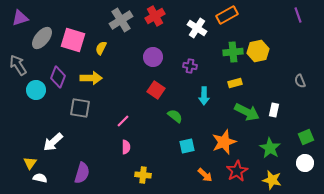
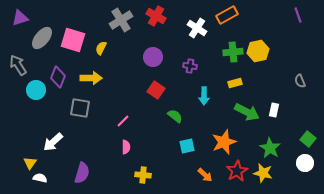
red cross: moved 1 px right; rotated 30 degrees counterclockwise
green square: moved 2 px right, 2 px down; rotated 28 degrees counterclockwise
yellow star: moved 9 px left, 7 px up
